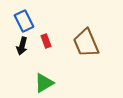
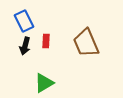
red rectangle: rotated 24 degrees clockwise
black arrow: moved 3 px right
